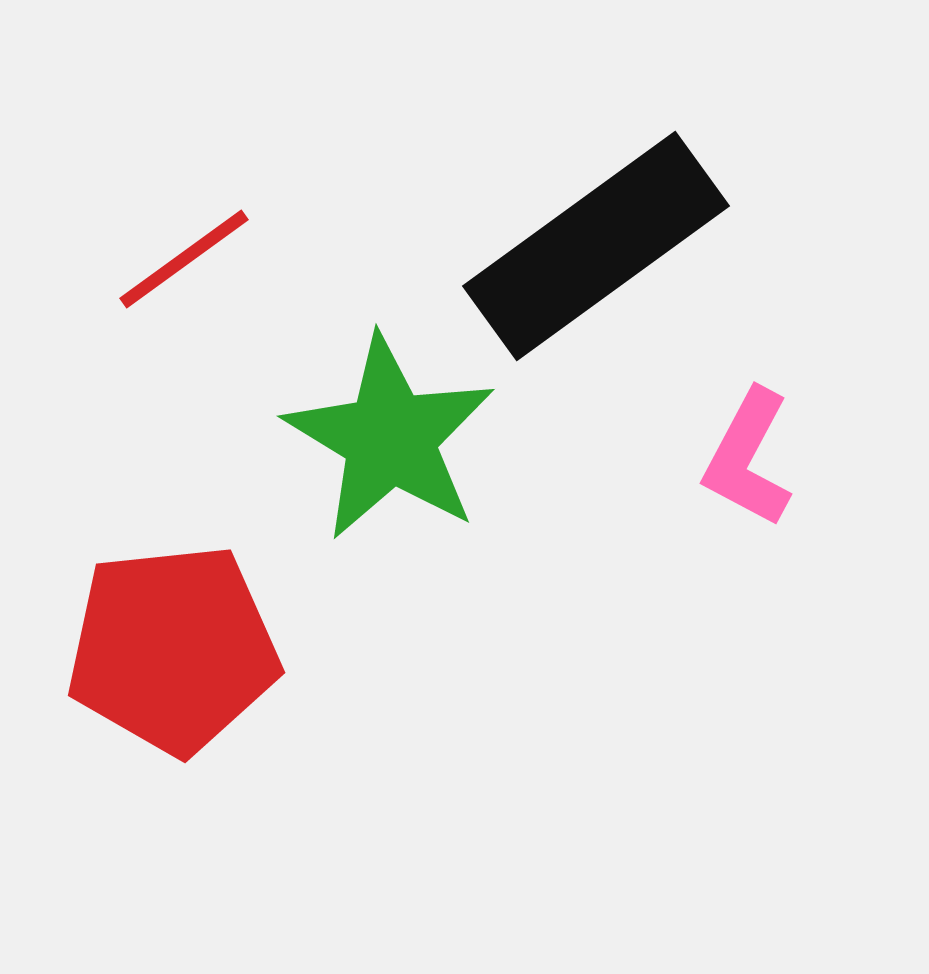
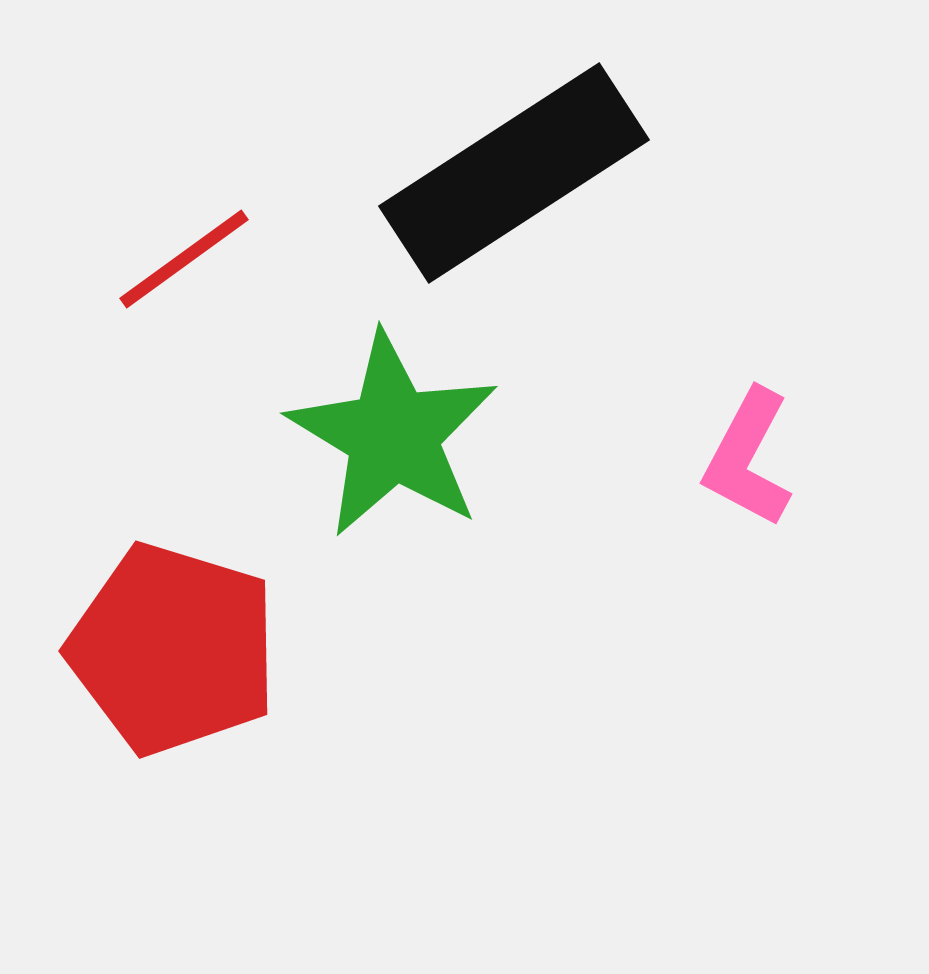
black rectangle: moved 82 px left, 73 px up; rotated 3 degrees clockwise
green star: moved 3 px right, 3 px up
red pentagon: rotated 23 degrees clockwise
